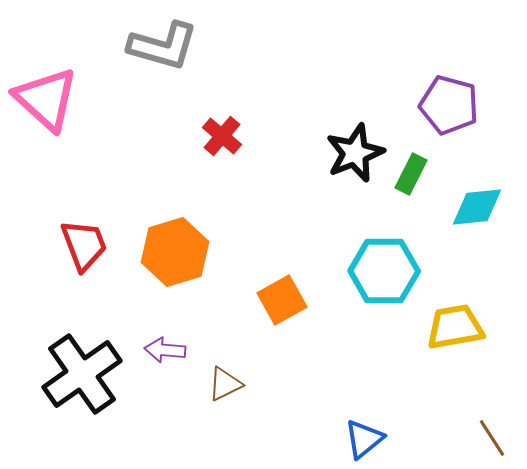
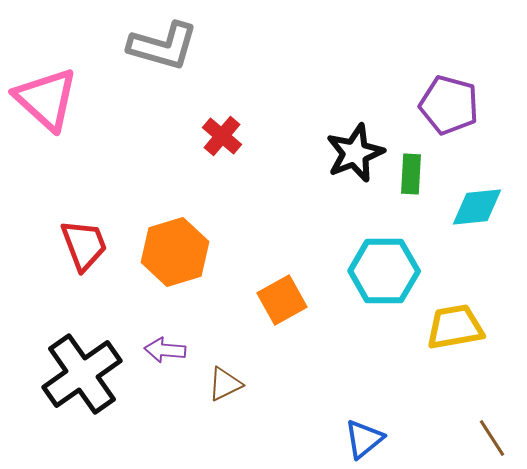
green rectangle: rotated 24 degrees counterclockwise
